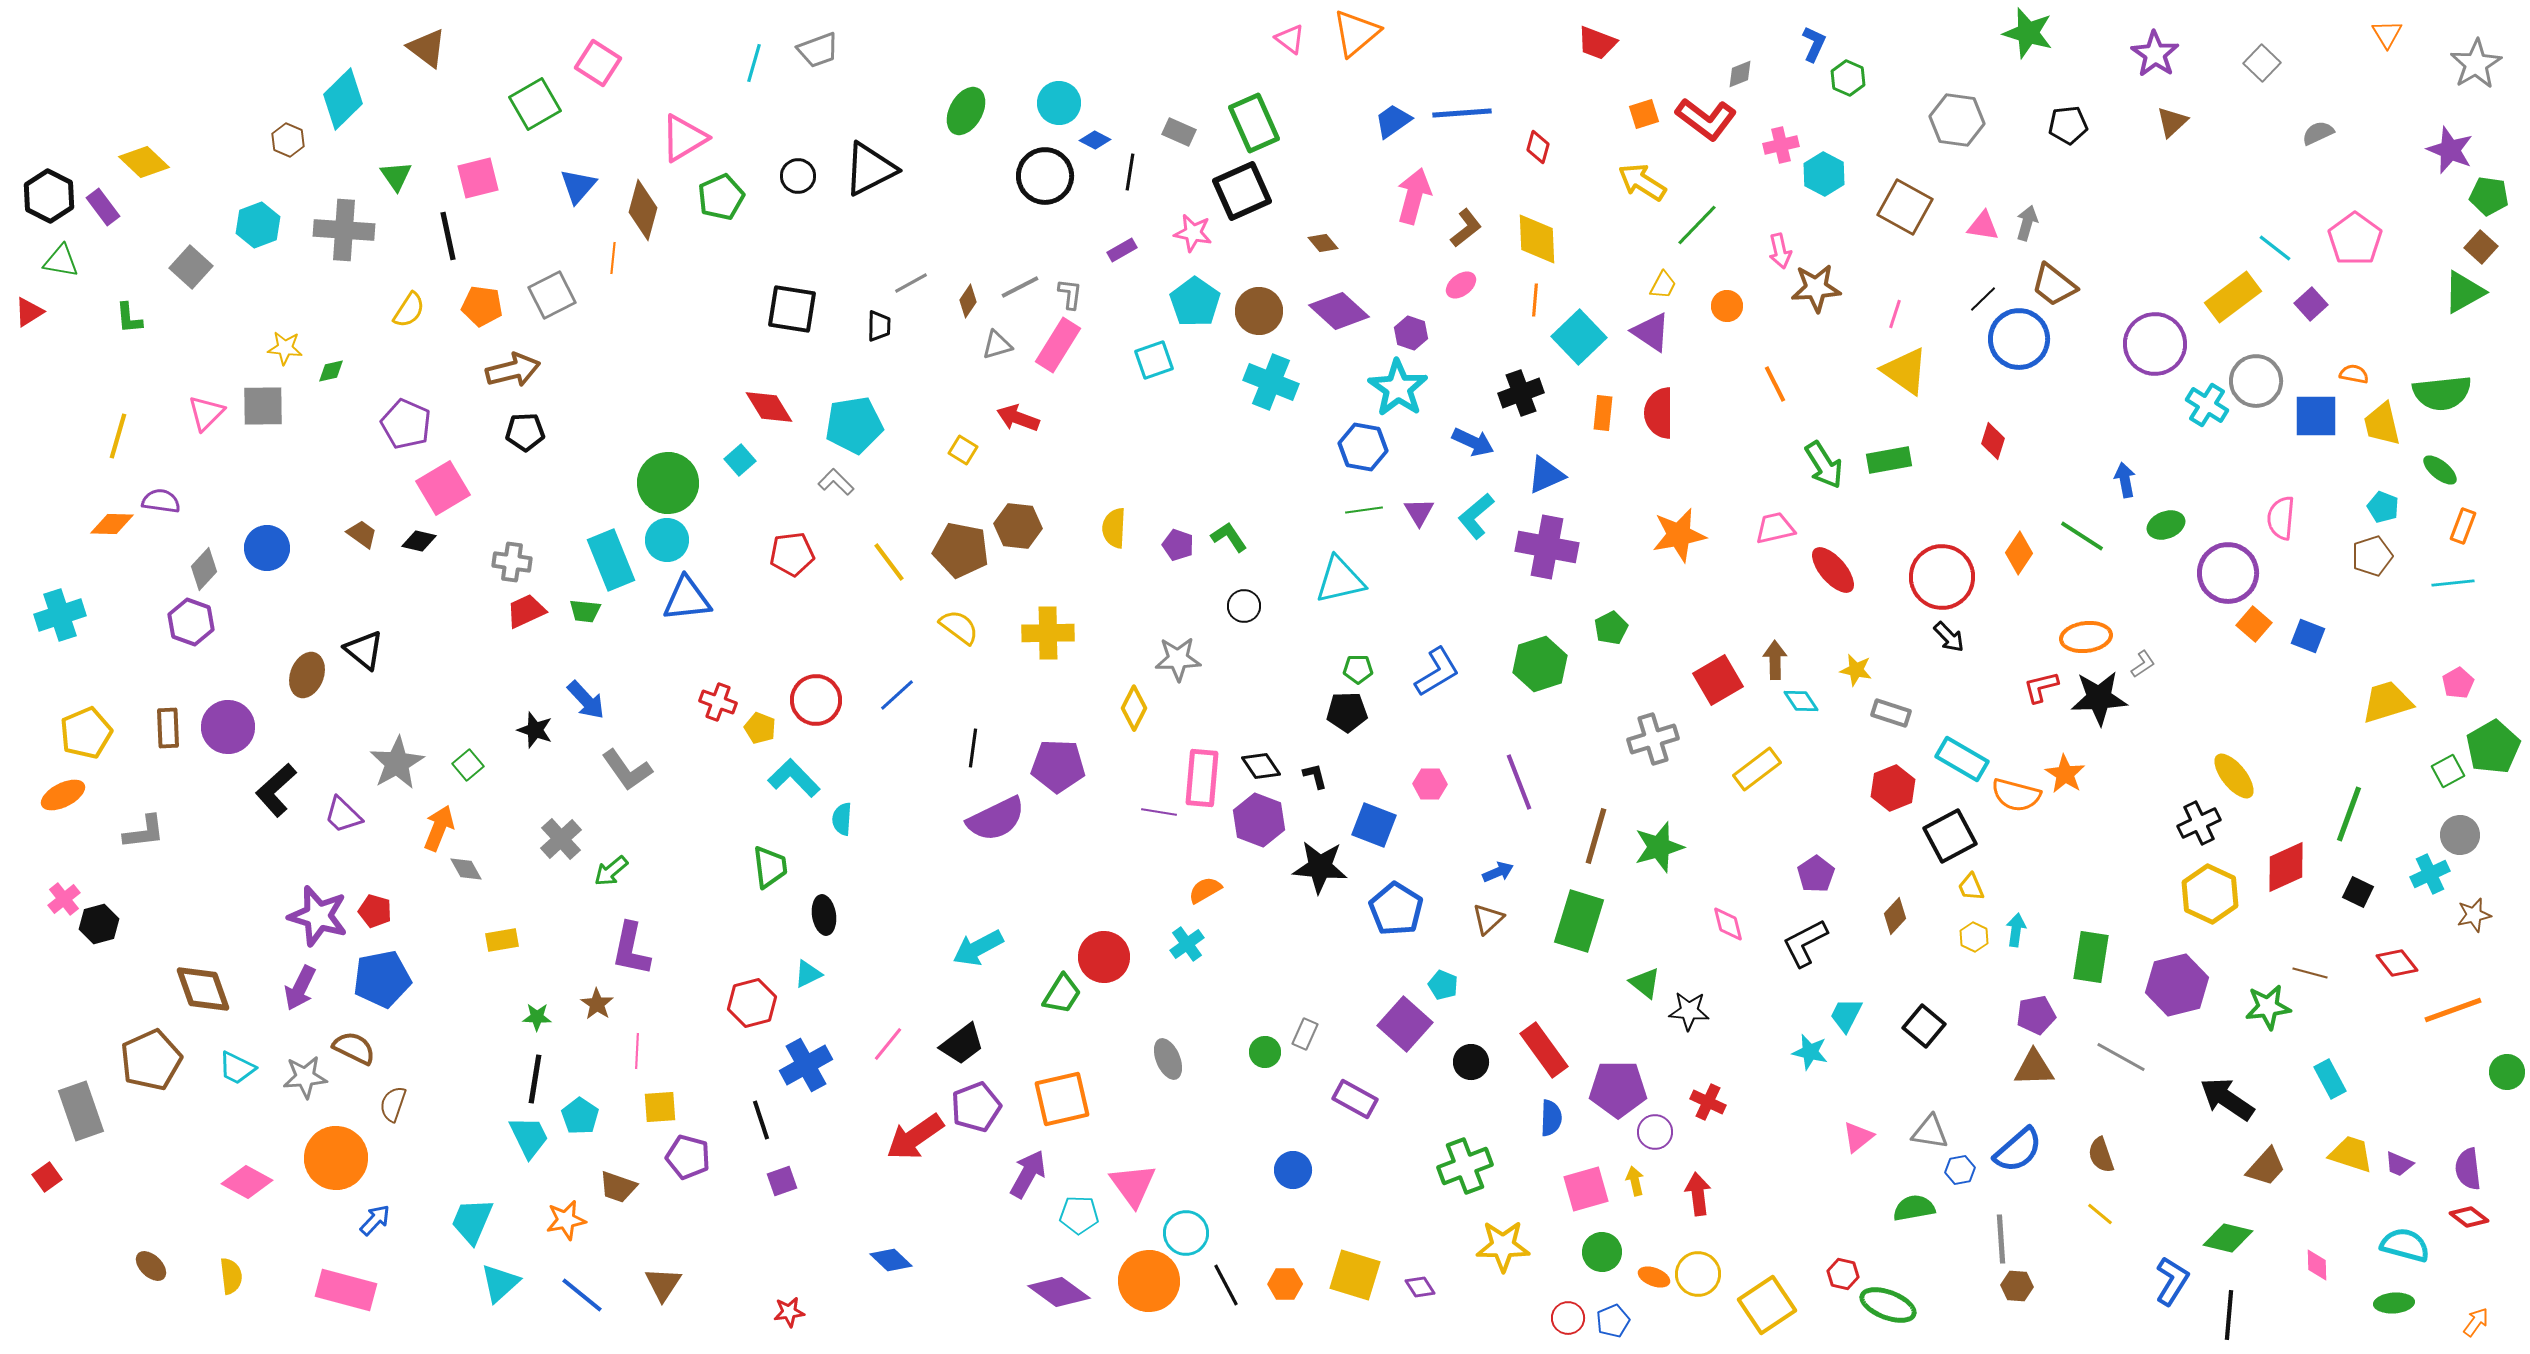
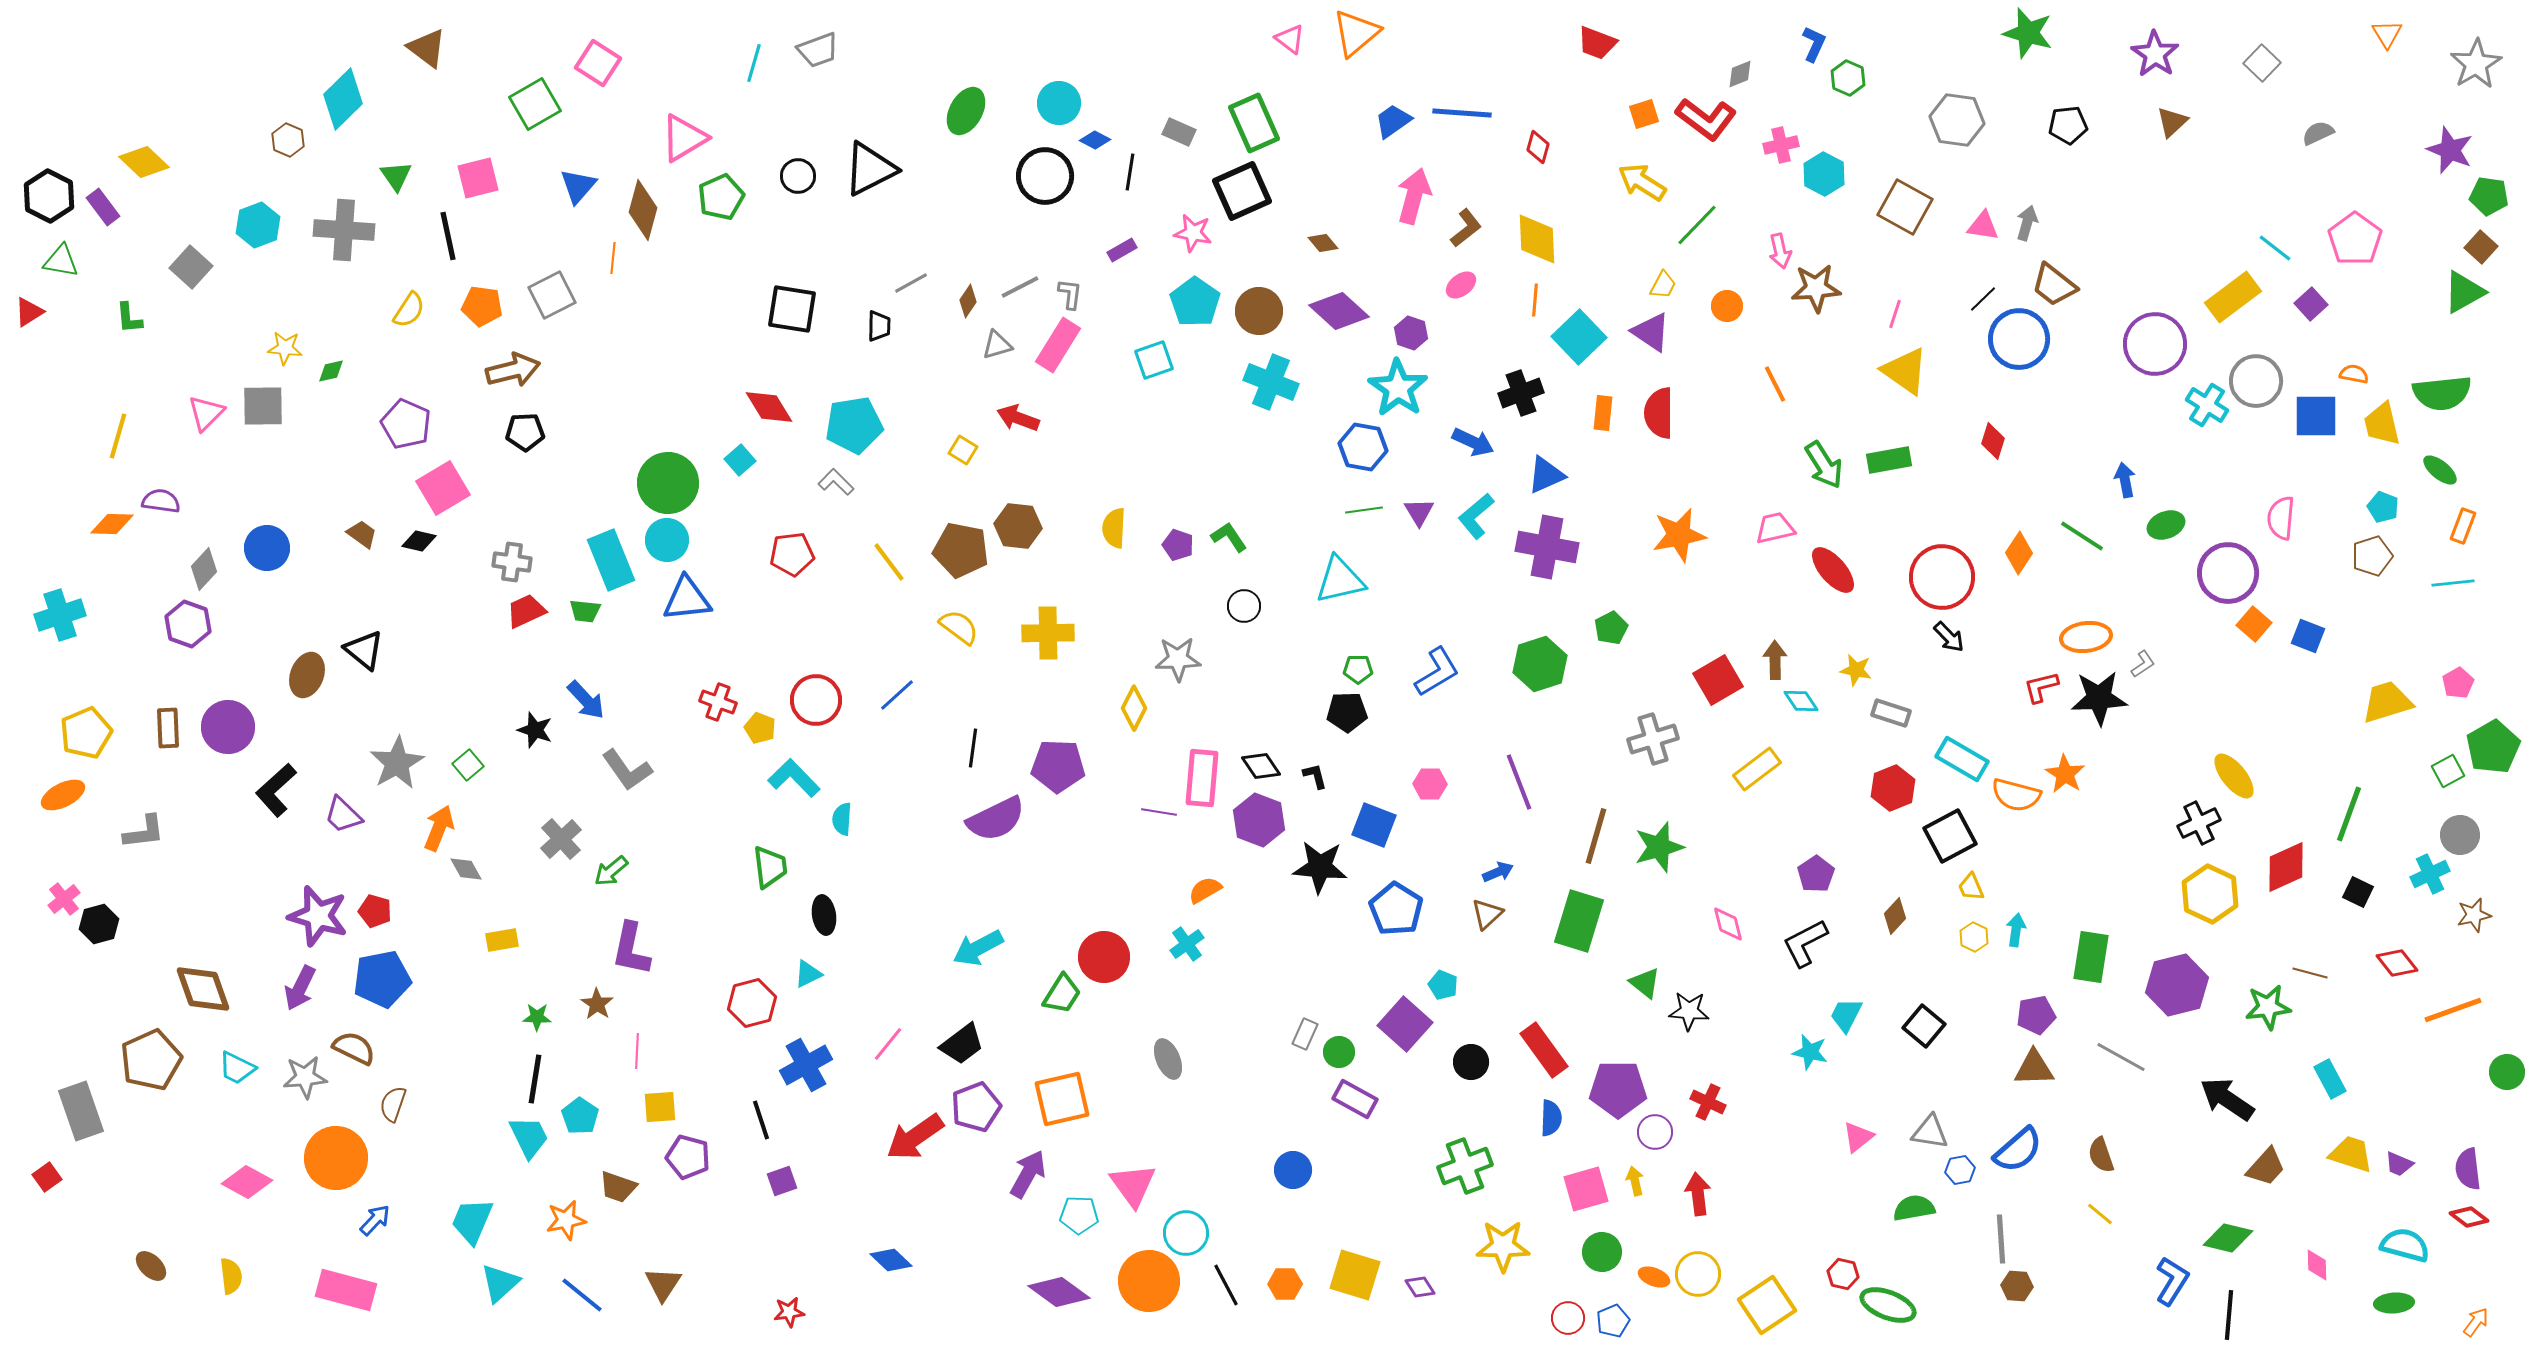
blue line at (1462, 113): rotated 8 degrees clockwise
purple hexagon at (191, 622): moved 3 px left, 2 px down
brown triangle at (1488, 919): moved 1 px left, 5 px up
green circle at (1265, 1052): moved 74 px right
